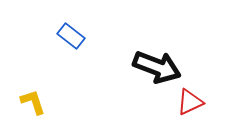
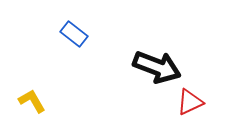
blue rectangle: moved 3 px right, 2 px up
yellow L-shape: moved 1 px left, 1 px up; rotated 12 degrees counterclockwise
